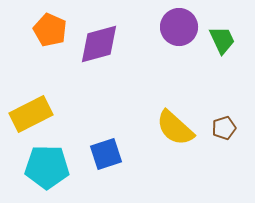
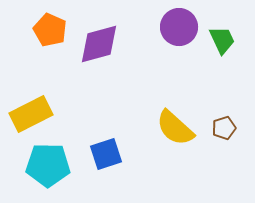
cyan pentagon: moved 1 px right, 2 px up
